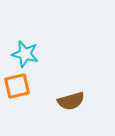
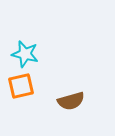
orange square: moved 4 px right
